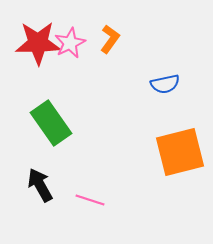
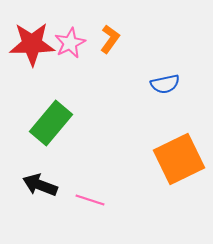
red star: moved 6 px left, 1 px down
green rectangle: rotated 75 degrees clockwise
orange square: moved 1 px left, 7 px down; rotated 12 degrees counterclockwise
black arrow: rotated 40 degrees counterclockwise
